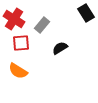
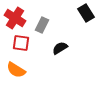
red cross: moved 1 px right, 1 px up
gray rectangle: rotated 14 degrees counterclockwise
red square: rotated 12 degrees clockwise
orange semicircle: moved 2 px left, 1 px up
